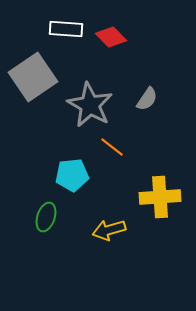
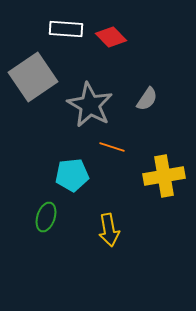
orange line: rotated 20 degrees counterclockwise
yellow cross: moved 4 px right, 21 px up; rotated 6 degrees counterclockwise
yellow arrow: rotated 84 degrees counterclockwise
